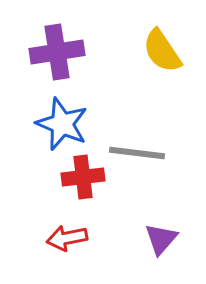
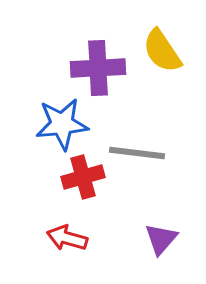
purple cross: moved 41 px right, 16 px down; rotated 6 degrees clockwise
blue star: rotated 28 degrees counterclockwise
red cross: rotated 9 degrees counterclockwise
red arrow: rotated 27 degrees clockwise
